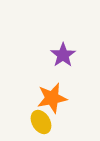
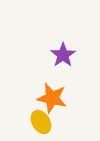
orange star: rotated 24 degrees clockwise
